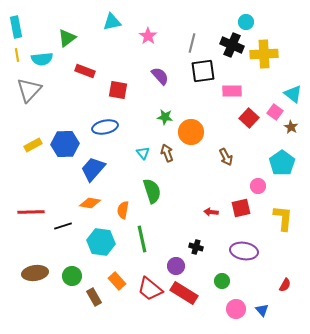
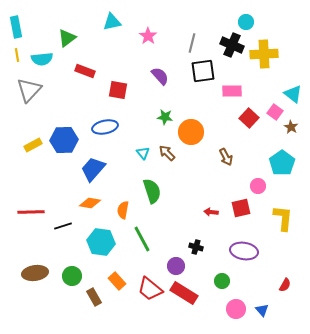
blue hexagon at (65, 144): moved 1 px left, 4 px up
brown arrow at (167, 153): rotated 24 degrees counterclockwise
green line at (142, 239): rotated 16 degrees counterclockwise
